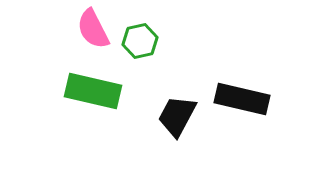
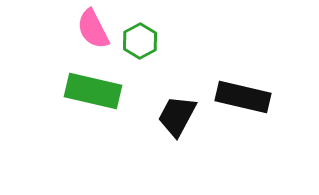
green hexagon: rotated 16 degrees counterclockwise
black rectangle: moved 1 px right, 2 px up
